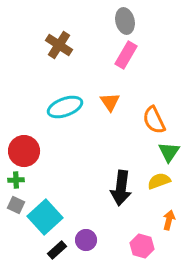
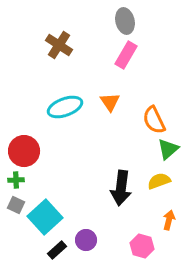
green triangle: moved 1 px left, 3 px up; rotated 15 degrees clockwise
